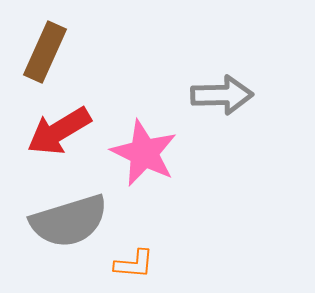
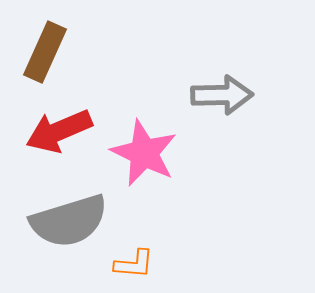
red arrow: rotated 8 degrees clockwise
